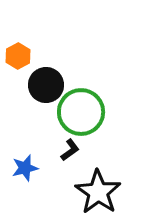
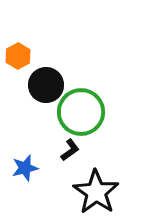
black star: moved 2 px left
